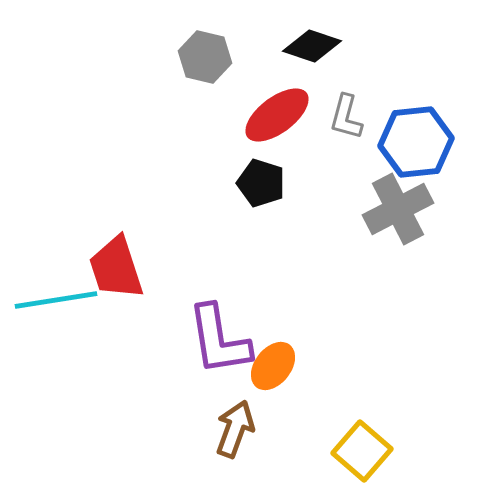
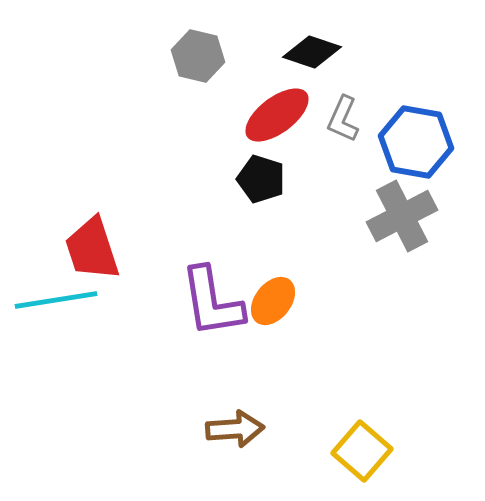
black diamond: moved 6 px down
gray hexagon: moved 7 px left, 1 px up
gray L-shape: moved 3 px left, 2 px down; rotated 9 degrees clockwise
blue hexagon: rotated 16 degrees clockwise
black pentagon: moved 4 px up
gray cross: moved 4 px right, 7 px down
red trapezoid: moved 24 px left, 19 px up
purple L-shape: moved 7 px left, 38 px up
orange ellipse: moved 65 px up
brown arrow: rotated 66 degrees clockwise
